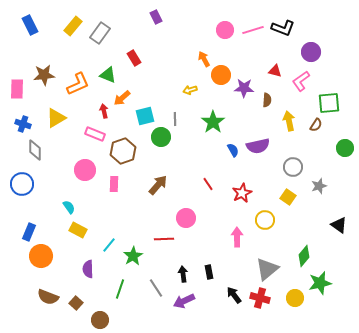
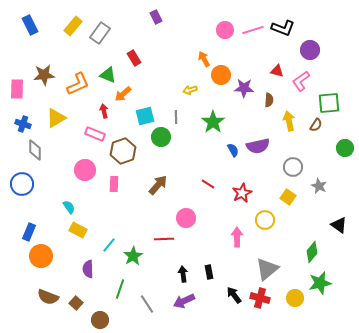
purple circle at (311, 52): moved 1 px left, 2 px up
red triangle at (275, 71): moved 2 px right
orange arrow at (122, 98): moved 1 px right, 4 px up
brown semicircle at (267, 100): moved 2 px right
gray line at (175, 119): moved 1 px right, 2 px up
red line at (208, 184): rotated 24 degrees counterclockwise
gray star at (319, 186): rotated 28 degrees counterclockwise
green diamond at (304, 256): moved 8 px right, 4 px up
gray line at (156, 288): moved 9 px left, 16 px down
